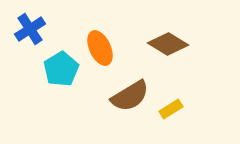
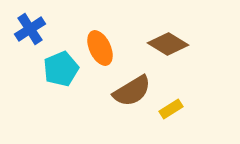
cyan pentagon: rotated 8 degrees clockwise
brown semicircle: moved 2 px right, 5 px up
